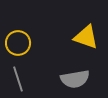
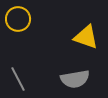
yellow circle: moved 24 px up
gray line: rotated 10 degrees counterclockwise
